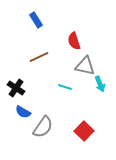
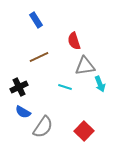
gray triangle: rotated 20 degrees counterclockwise
black cross: moved 3 px right, 1 px up; rotated 30 degrees clockwise
